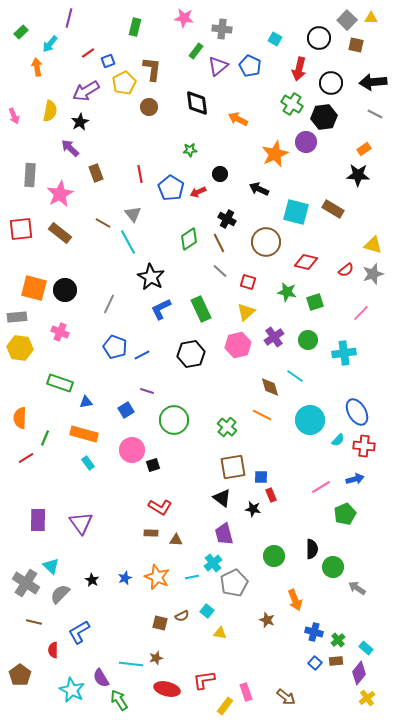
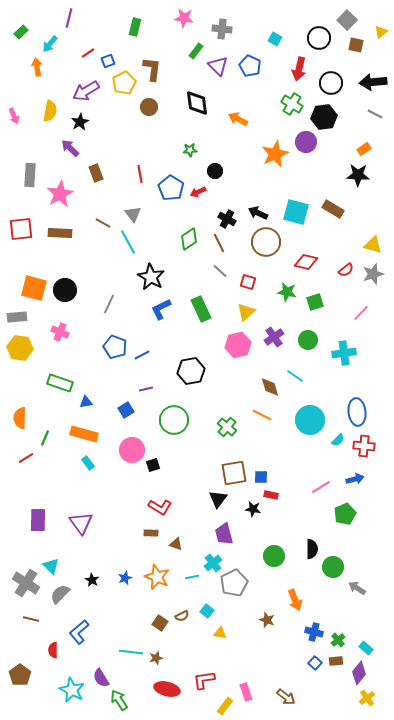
yellow triangle at (371, 18): moved 10 px right, 14 px down; rotated 40 degrees counterclockwise
purple triangle at (218, 66): rotated 35 degrees counterclockwise
black circle at (220, 174): moved 5 px left, 3 px up
black arrow at (259, 189): moved 1 px left, 24 px down
brown rectangle at (60, 233): rotated 35 degrees counterclockwise
black hexagon at (191, 354): moved 17 px down
purple line at (147, 391): moved 1 px left, 2 px up; rotated 32 degrees counterclockwise
blue ellipse at (357, 412): rotated 24 degrees clockwise
brown square at (233, 467): moved 1 px right, 6 px down
red rectangle at (271, 495): rotated 56 degrees counterclockwise
black triangle at (222, 498): moved 4 px left, 1 px down; rotated 30 degrees clockwise
brown triangle at (176, 540): moved 4 px down; rotated 16 degrees clockwise
brown line at (34, 622): moved 3 px left, 3 px up
brown square at (160, 623): rotated 21 degrees clockwise
blue L-shape at (79, 632): rotated 10 degrees counterclockwise
cyan line at (131, 664): moved 12 px up
